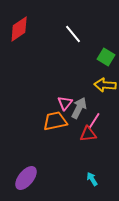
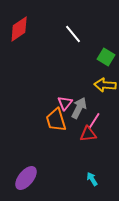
orange trapezoid: moved 1 px right, 1 px up; rotated 95 degrees counterclockwise
